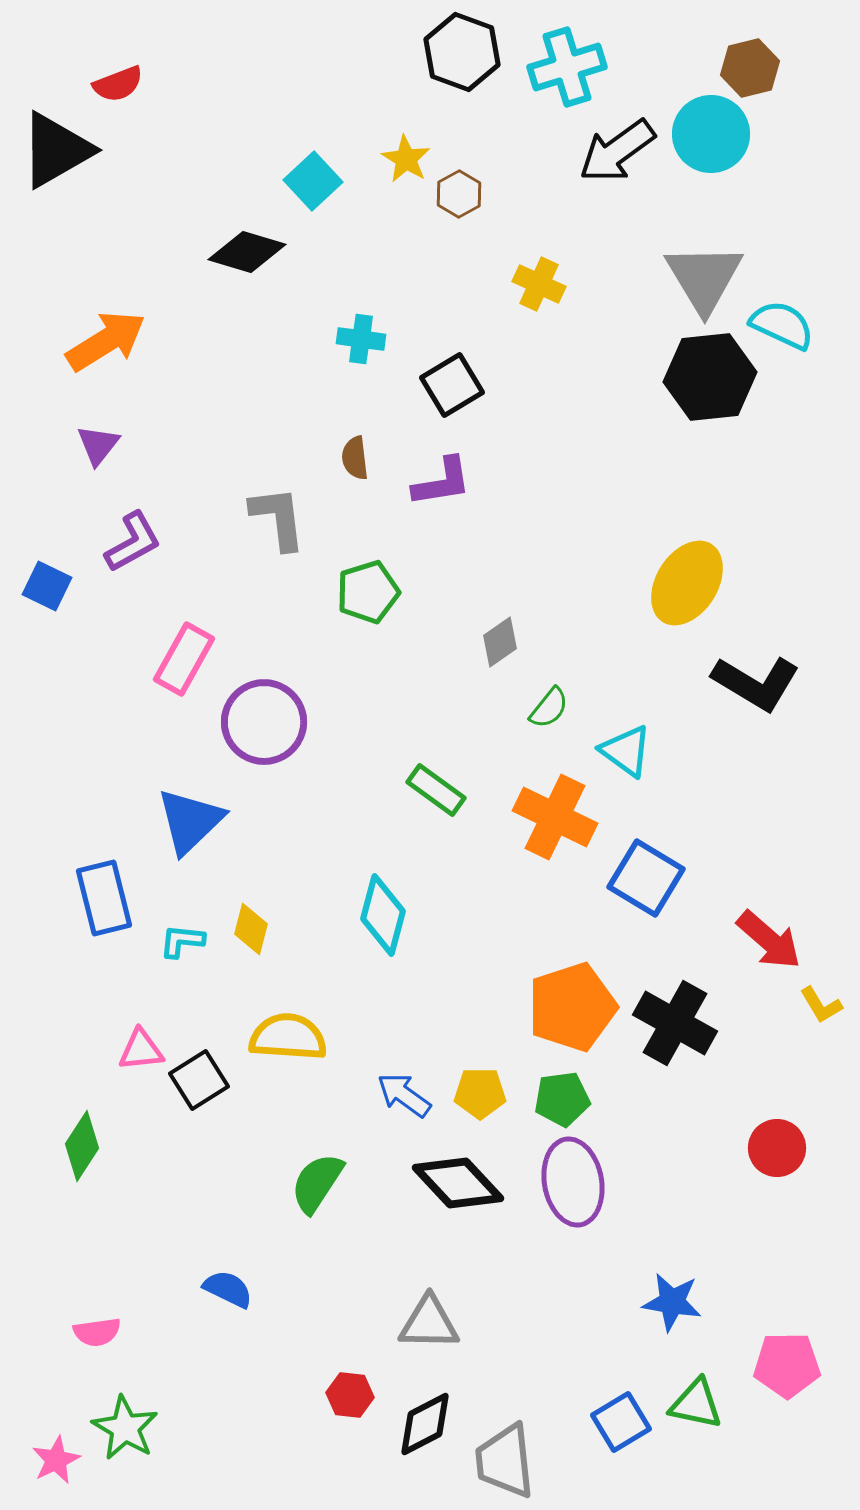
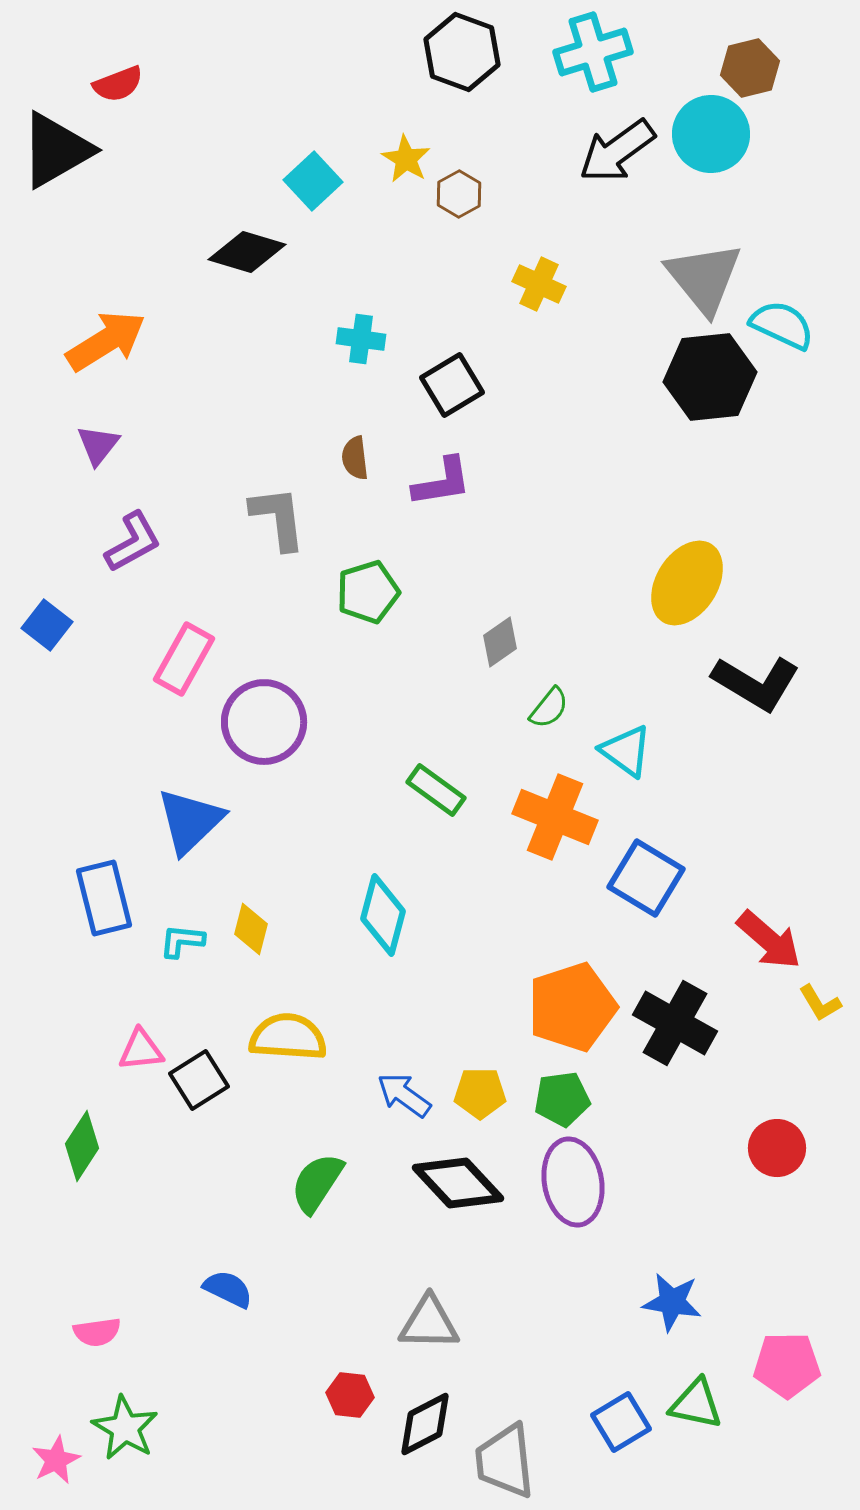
cyan cross at (567, 67): moved 26 px right, 15 px up
gray triangle at (704, 278): rotated 8 degrees counterclockwise
blue square at (47, 586): moved 39 px down; rotated 12 degrees clockwise
orange cross at (555, 817): rotated 4 degrees counterclockwise
yellow L-shape at (821, 1005): moved 1 px left, 2 px up
